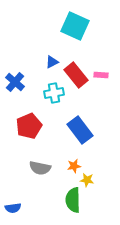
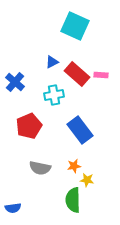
red rectangle: moved 1 px right, 1 px up; rotated 10 degrees counterclockwise
cyan cross: moved 2 px down
